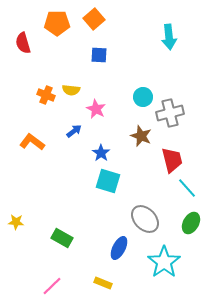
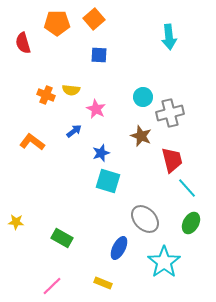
blue star: rotated 18 degrees clockwise
